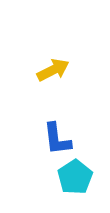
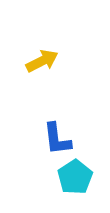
yellow arrow: moved 11 px left, 9 px up
